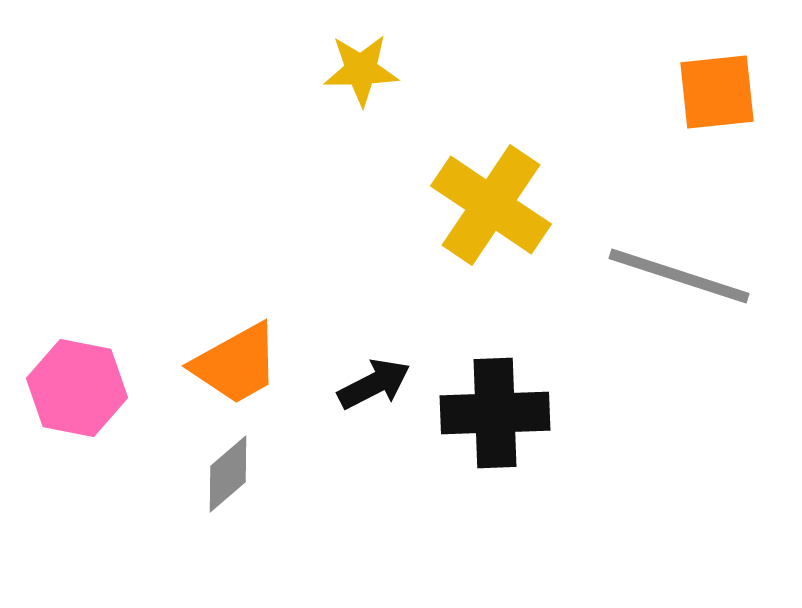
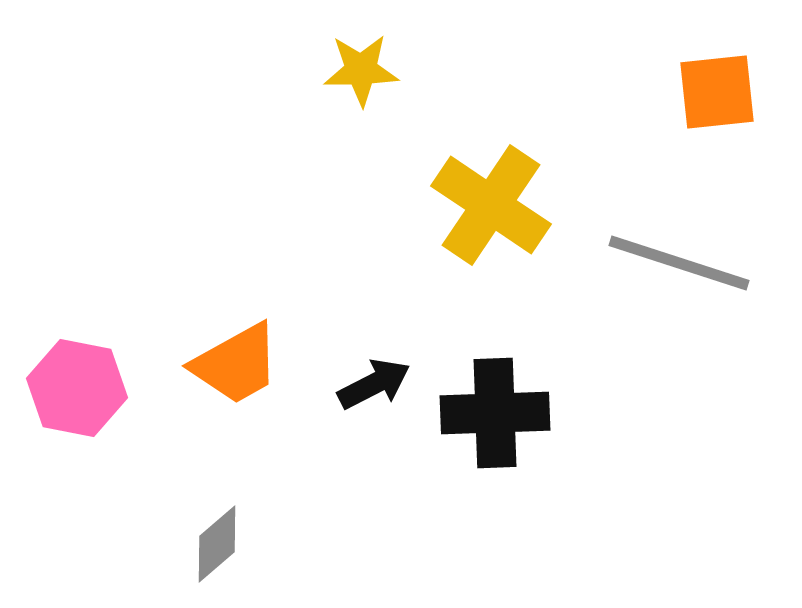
gray line: moved 13 px up
gray diamond: moved 11 px left, 70 px down
